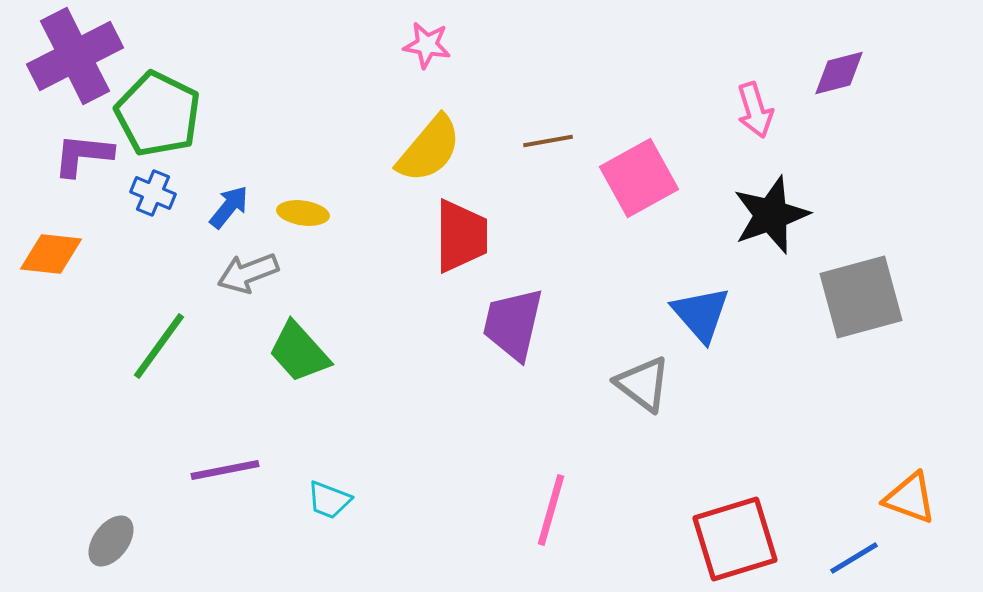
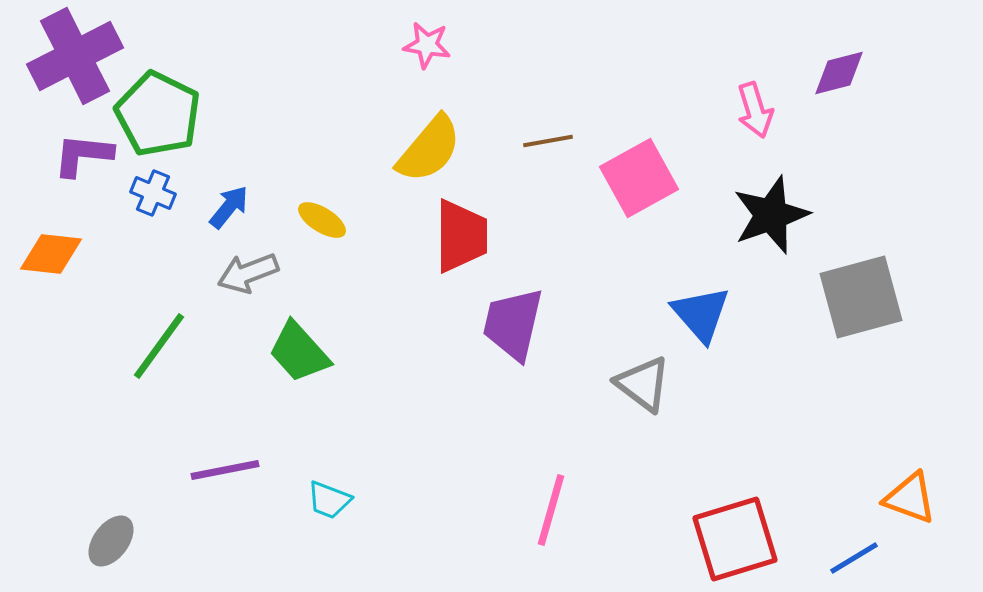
yellow ellipse: moved 19 px right, 7 px down; rotated 24 degrees clockwise
